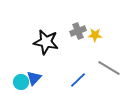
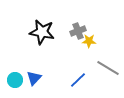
yellow star: moved 6 px left, 6 px down
black star: moved 4 px left, 10 px up
gray line: moved 1 px left
cyan circle: moved 6 px left, 2 px up
